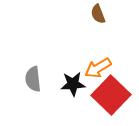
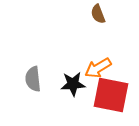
red square: rotated 33 degrees counterclockwise
